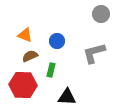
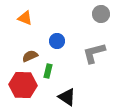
orange triangle: moved 17 px up
green rectangle: moved 3 px left, 1 px down
black triangle: rotated 30 degrees clockwise
